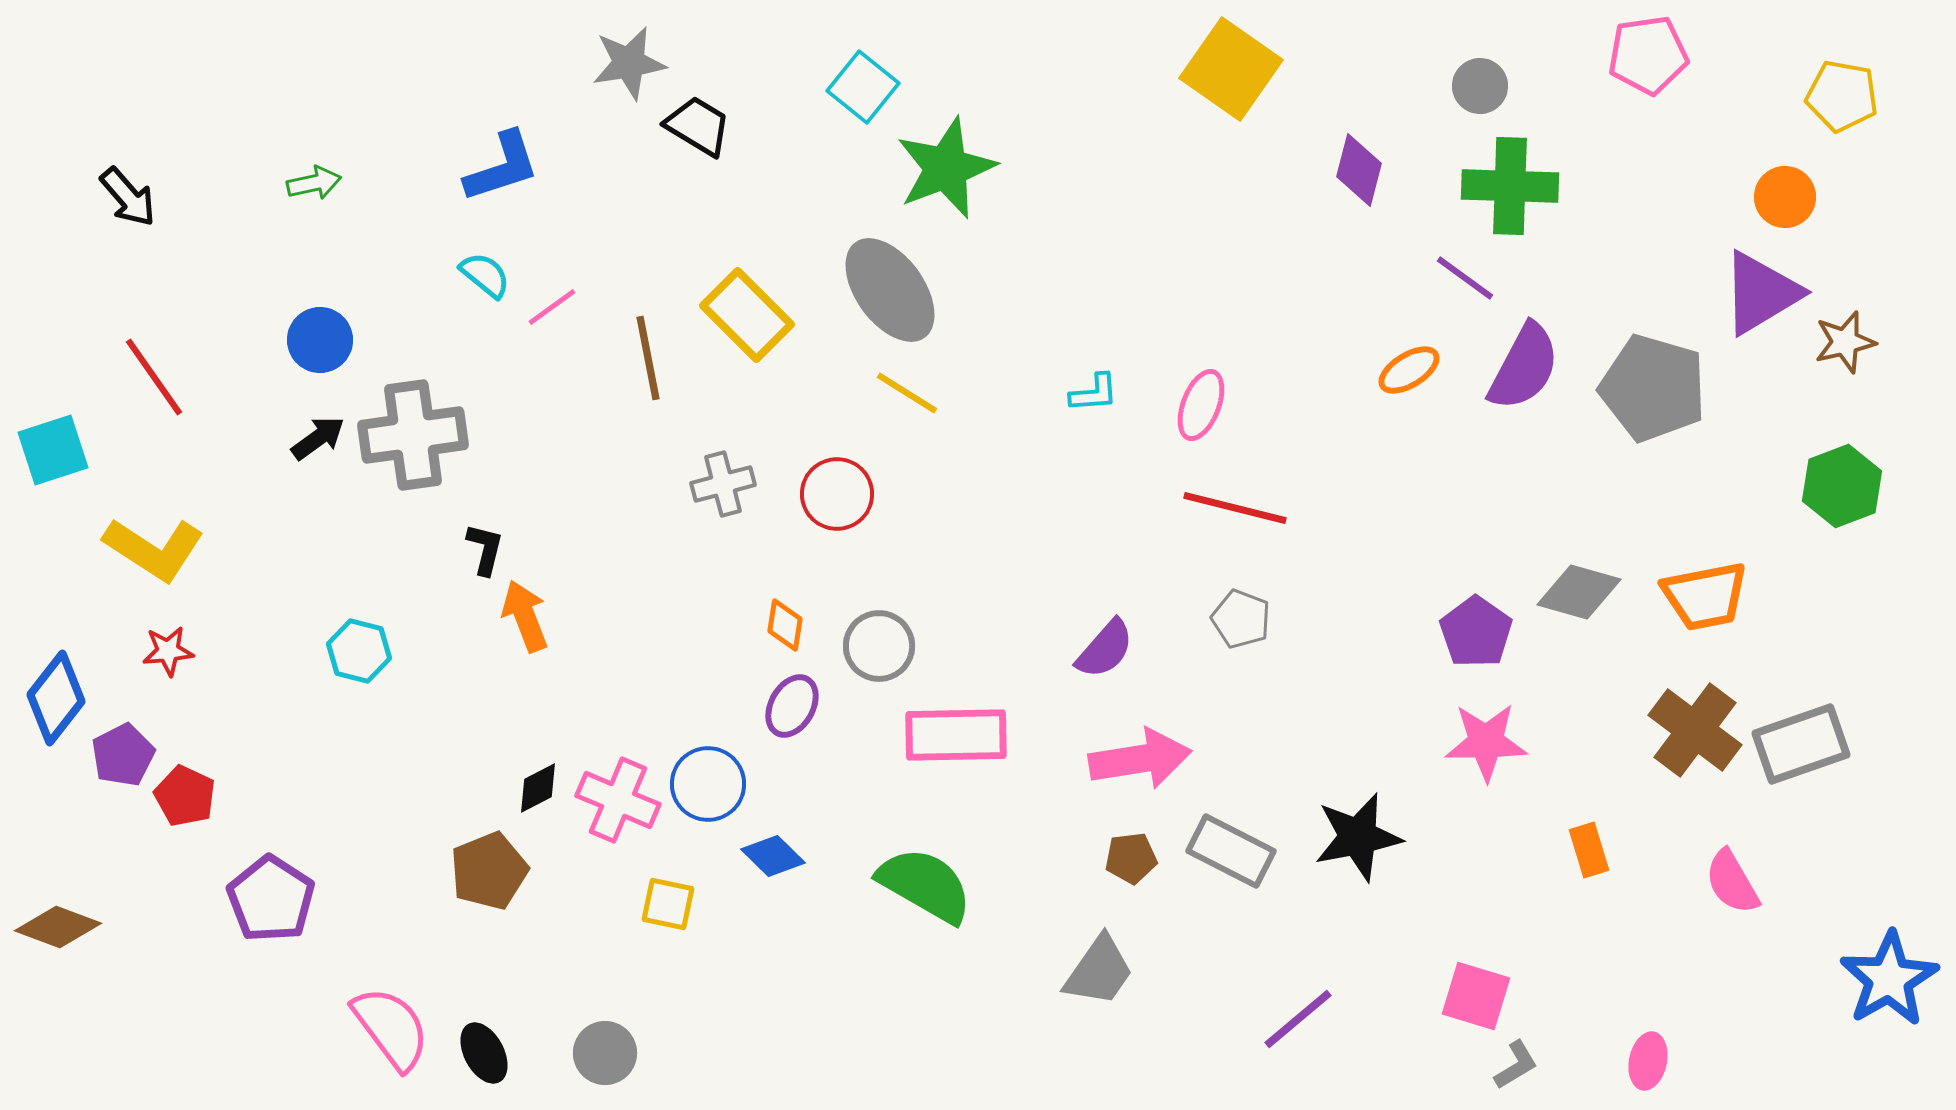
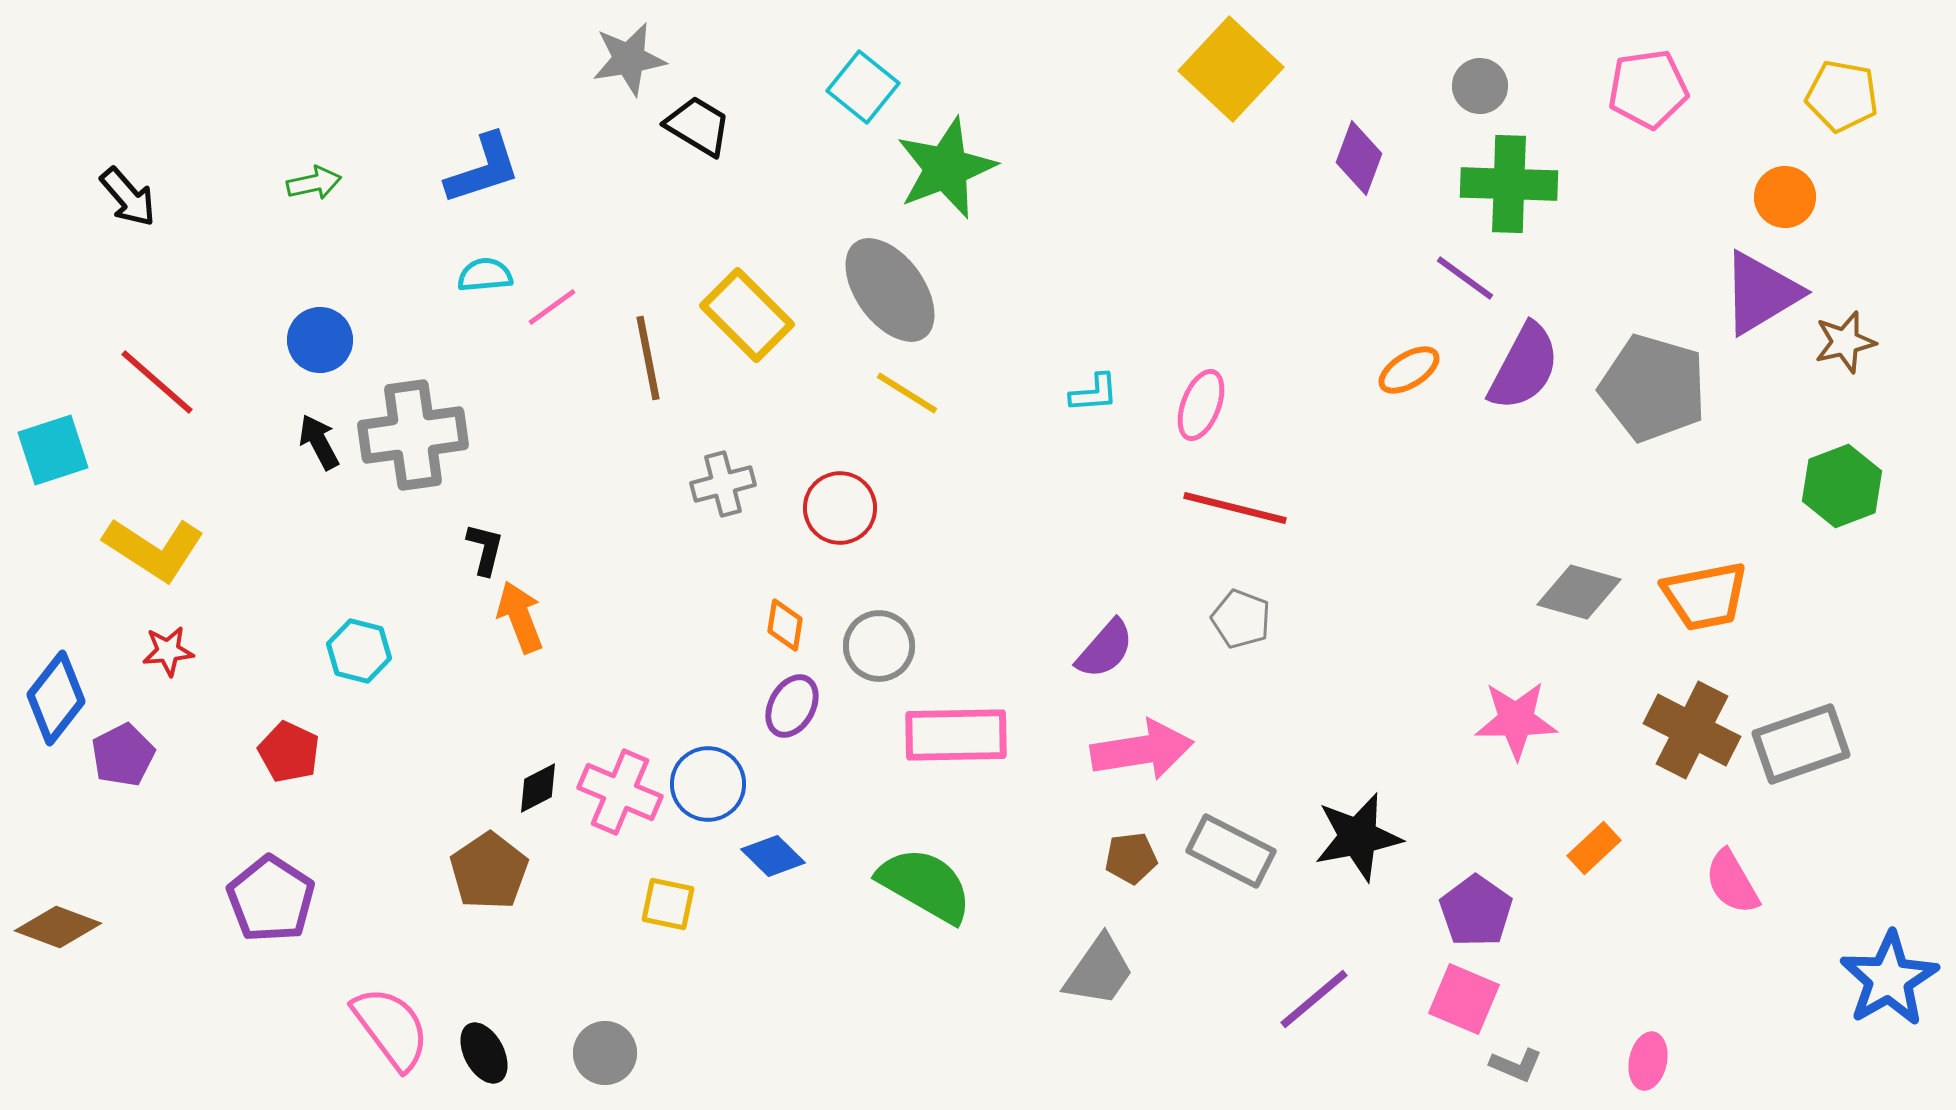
pink pentagon at (1648, 55): moved 34 px down
gray star at (629, 63): moved 4 px up
yellow square at (1231, 69): rotated 8 degrees clockwise
blue L-shape at (502, 167): moved 19 px left, 2 px down
purple diamond at (1359, 170): moved 12 px up; rotated 6 degrees clockwise
green cross at (1510, 186): moved 1 px left, 2 px up
cyan semicircle at (485, 275): rotated 44 degrees counterclockwise
red line at (154, 377): moved 3 px right, 5 px down; rotated 14 degrees counterclockwise
black arrow at (318, 438): moved 1 px right, 4 px down; rotated 82 degrees counterclockwise
red circle at (837, 494): moved 3 px right, 14 px down
orange arrow at (525, 616): moved 5 px left, 1 px down
purple pentagon at (1476, 632): moved 279 px down
brown cross at (1695, 730): moved 3 px left; rotated 10 degrees counterclockwise
pink star at (1486, 742): moved 30 px right, 22 px up
pink arrow at (1140, 759): moved 2 px right, 9 px up
red pentagon at (185, 796): moved 104 px right, 44 px up
pink cross at (618, 800): moved 2 px right, 8 px up
orange rectangle at (1589, 850): moved 5 px right, 2 px up; rotated 64 degrees clockwise
brown pentagon at (489, 871): rotated 12 degrees counterclockwise
pink square at (1476, 996): moved 12 px left, 3 px down; rotated 6 degrees clockwise
purple line at (1298, 1019): moved 16 px right, 20 px up
gray L-shape at (1516, 1065): rotated 54 degrees clockwise
